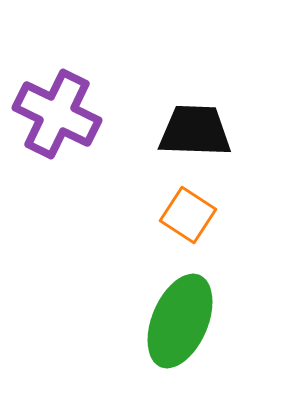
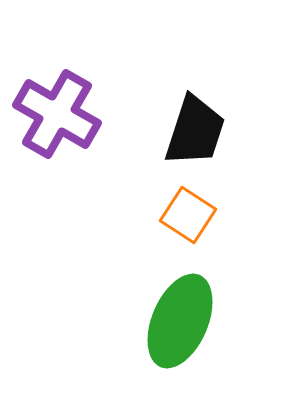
purple cross: rotated 4 degrees clockwise
black trapezoid: rotated 106 degrees clockwise
